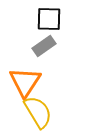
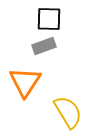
gray rectangle: rotated 15 degrees clockwise
yellow semicircle: moved 30 px right
